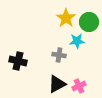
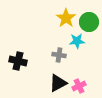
black triangle: moved 1 px right, 1 px up
